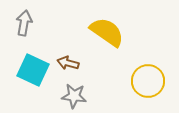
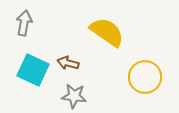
yellow circle: moved 3 px left, 4 px up
